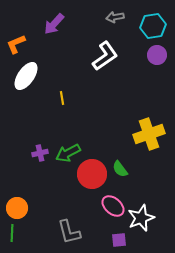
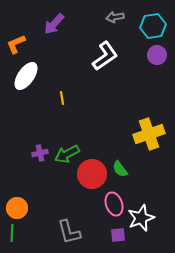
green arrow: moved 1 px left, 1 px down
pink ellipse: moved 1 px right, 2 px up; rotated 30 degrees clockwise
purple square: moved 1 px left, 5 px up
